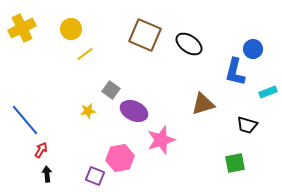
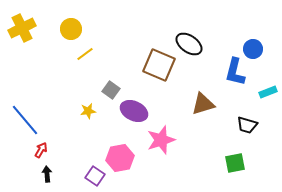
brown square: moved 14 px right, 30 px down
purple square: rotated 12 degrees clockwise
